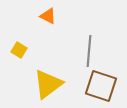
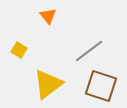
orange triangle: rotated 24 degrees clockwise
gray line: rotated 48 degrees clockwise
